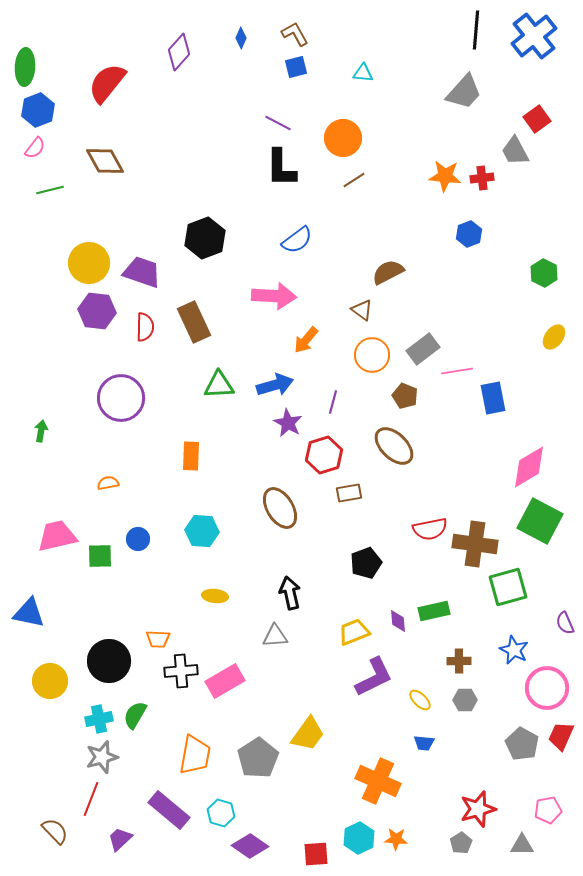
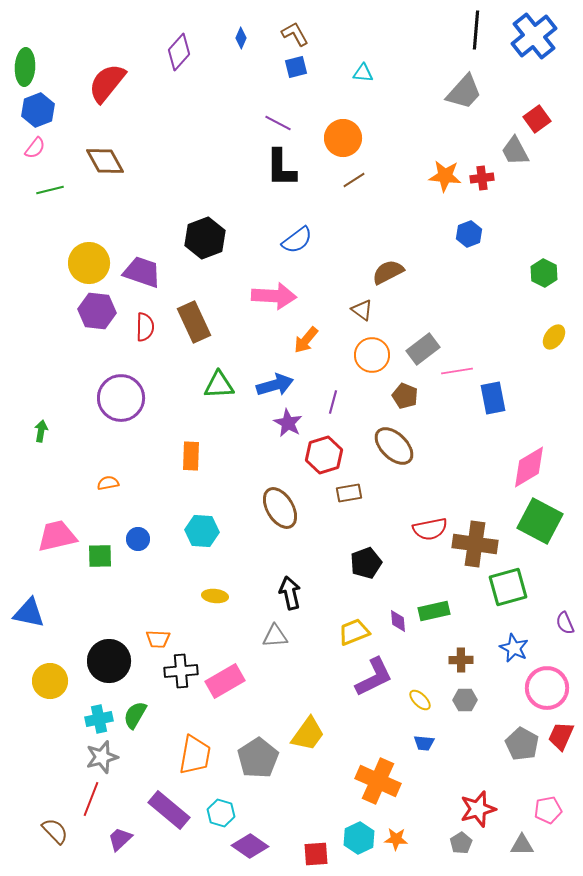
blue star at (514, 650): moved 2 px up
brown cross at (459, 661): moved 2 px right, 1 px up
